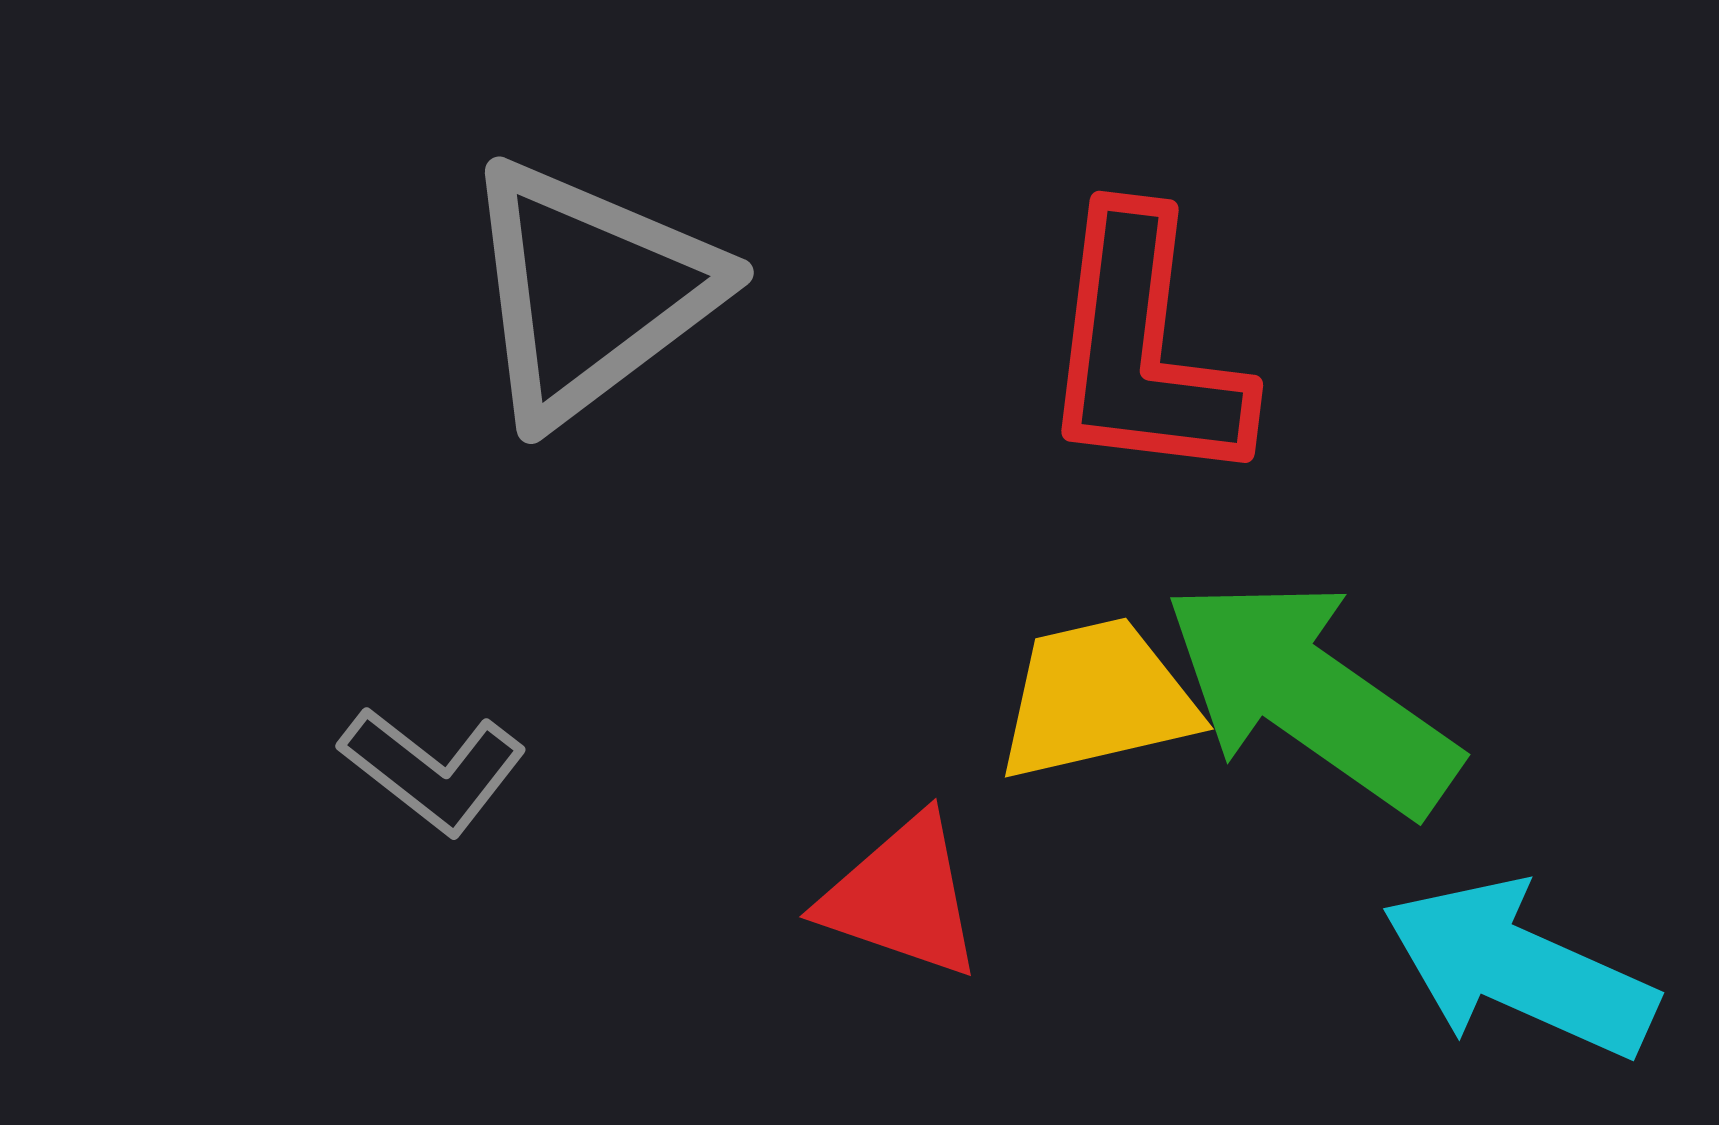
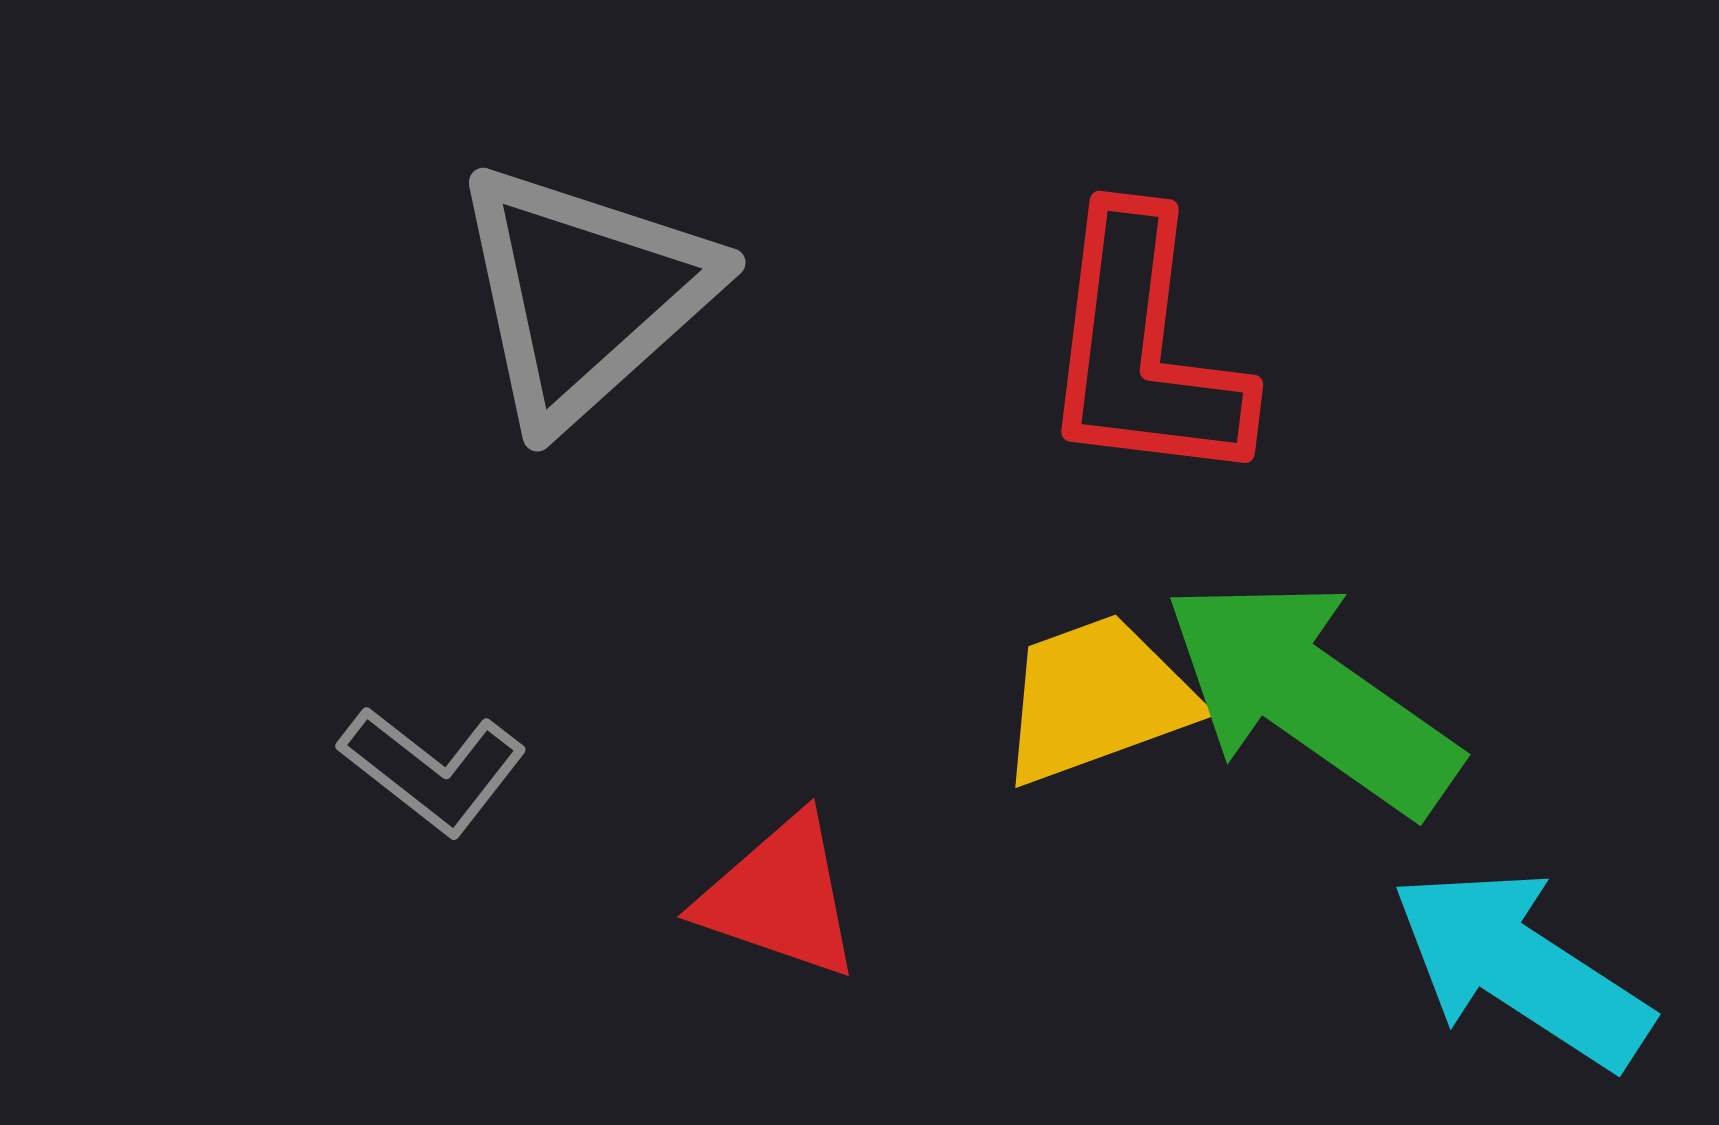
gray triangle: moved 6 px left, 3 px down; rotated 5 degrees counterclockwise
yellow trapezoid: rotated 7 degrees counterclockwise
red triangle: moved 122 px left
cyan arrow: moved 2 px right, 1 px up; rotated 9 degrees clockwise
